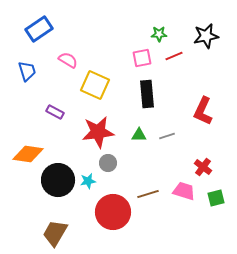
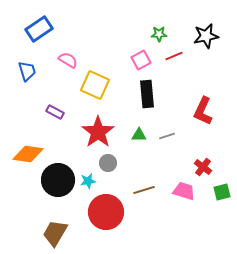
pink square: moved 1 px left, 2 px down; rotated 18 degrees counterclockwise
red star: rotated 28 degrees counterclockwise
brown line: moved 4 px left, 4 px up
green square: moved 6 px right, 6 px up
red circle: moved 7 px left
